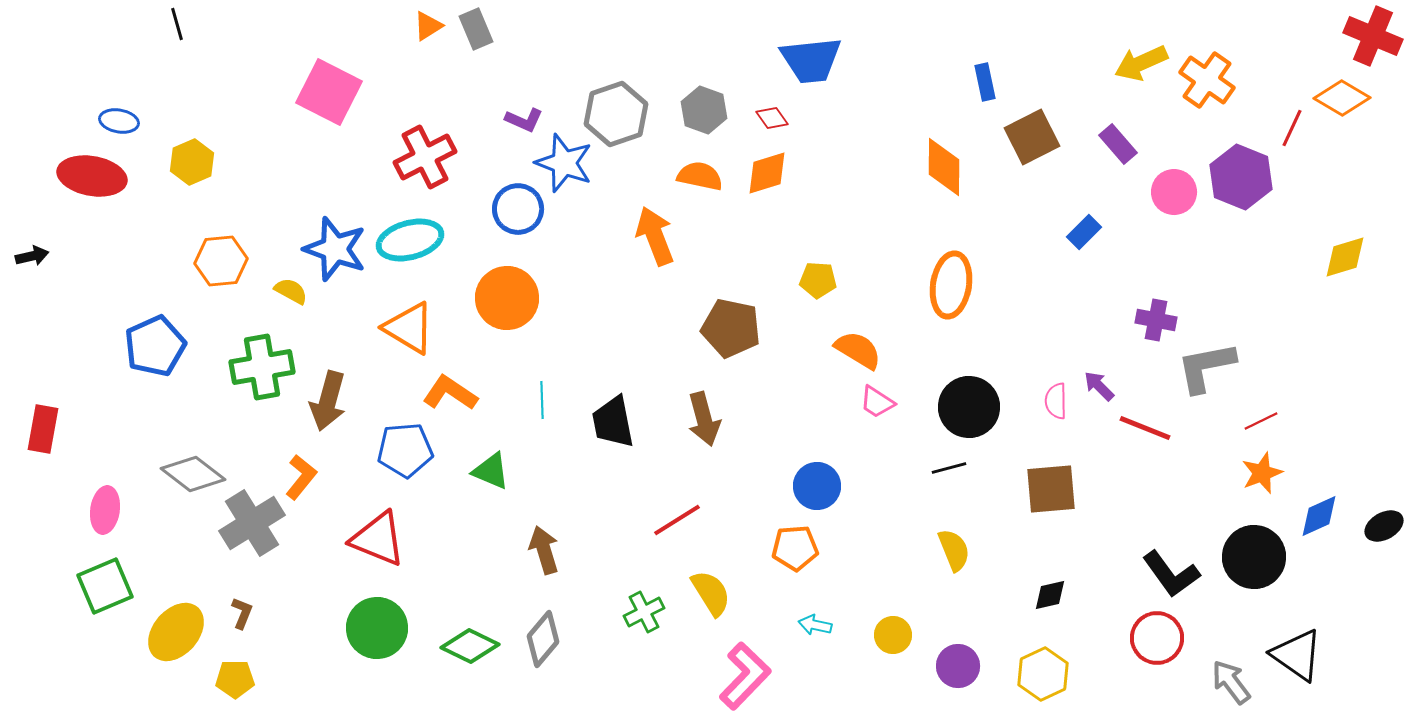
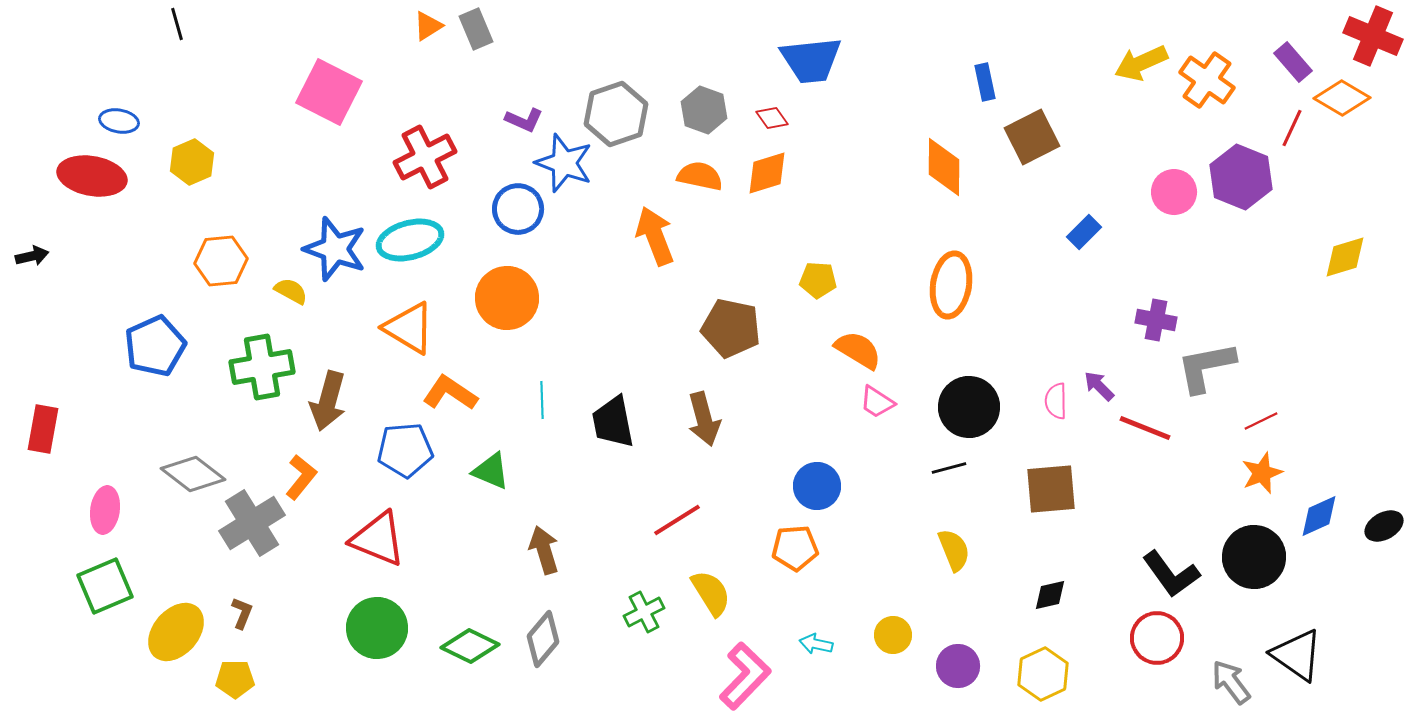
purple rectangle at (1118, 144): moved 175 px right, 82 px up
cyan arrow at (815, 625): moved 1 px right, 19 px down
